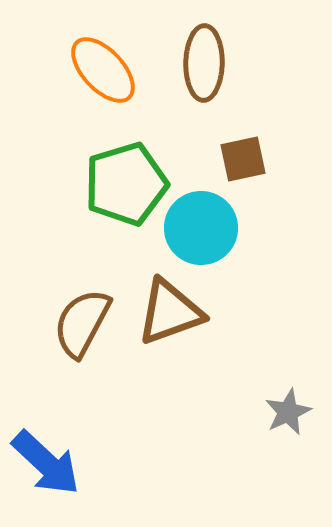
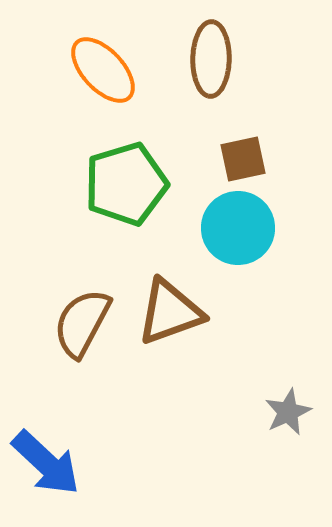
brown ellipse: moved 7 px right, 4 px up
cyan circle: moved 37 px right
